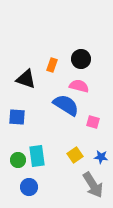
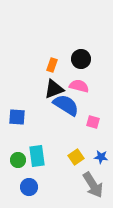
black triangle: moved 28 px right, 10 px down; rotated 40 degrees counterclockwise
yellow square: moved 1 px right, 2 px down
